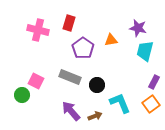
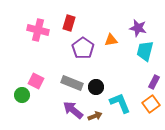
gray rectangle: moved 2 px right, 6 px down
black circle: moved 1 px left, 2 px down
purple arrow: moved 2 px right, 1 px up; rotated 10 degrees counterclockwise
